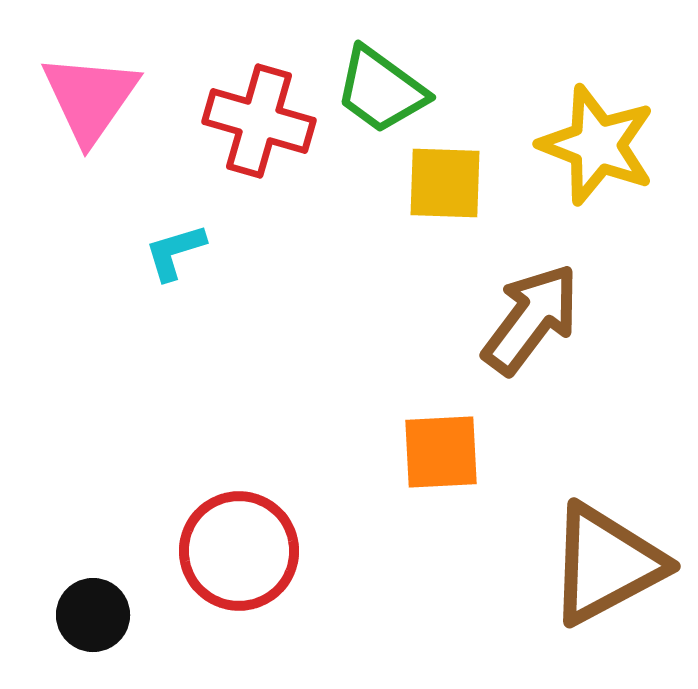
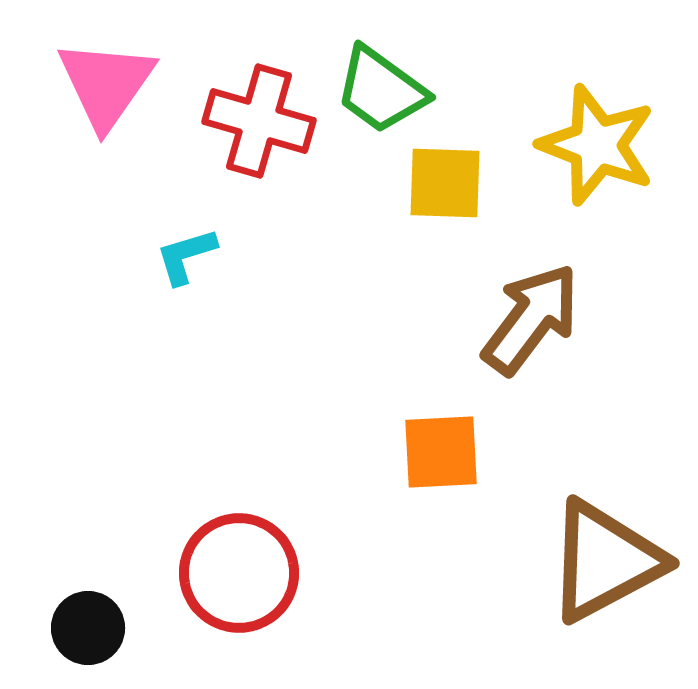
pink triangle: moved 16 px right, 14 px up
cyan L-shape: moved 11 px right, 4 px down
red circle: moved 22 px down
brown triangle: moved 1 px left, 3 px up
black circle: moved 5 px left, 13 px down
